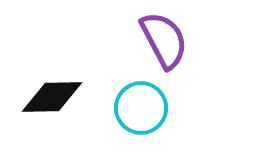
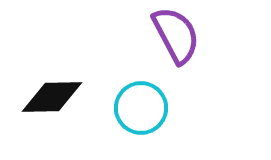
purple semicircle: moved 12 px right, 5 px up
